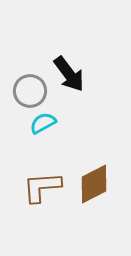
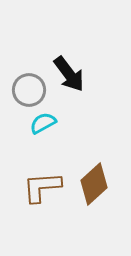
gray circle: moved 1 px left, 1 px up
brown diamond: rotated 15 degrees counterclockwise
